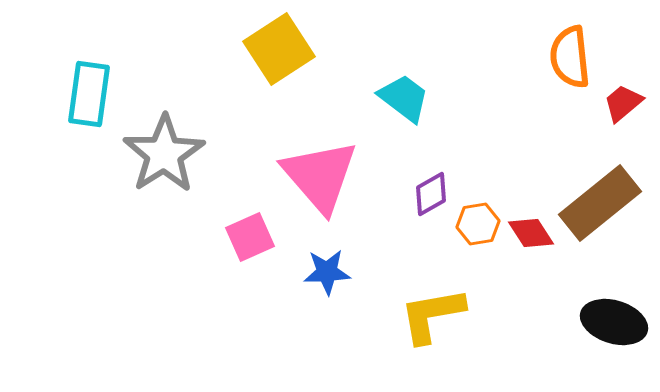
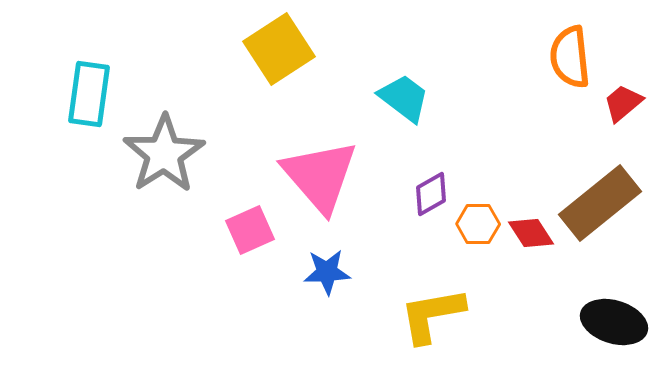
orange hexagon: rotated 9 degrees clockwise
pink square: moved 7 px up
